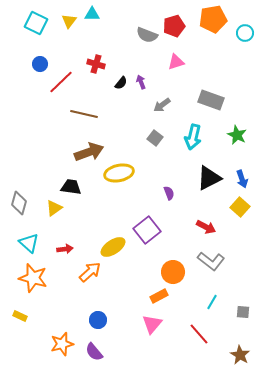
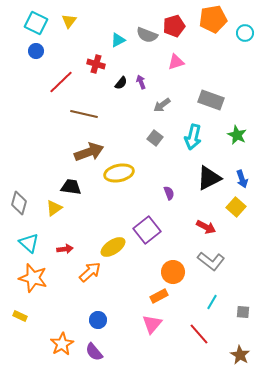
cyan triangle at (92, 14): moved 26 px right, 26 px down; rotated 28 degrees counterclockwise
blue circle at (40, 64): moved 4 px left, 13 px up
yellow square at (240, 207): moved 4 px left
orange star at (62, 344): rotated 15 degrees counterclockwise
